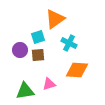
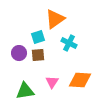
purple circle: moved 1 px left, 3 px down
orange diamond: moved 3 px right, 10 px down
pink triangle: moved 3 px right, 2 px up; rotated 40 degrees counterclockwise
